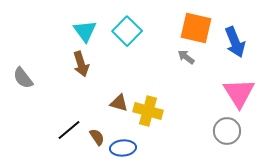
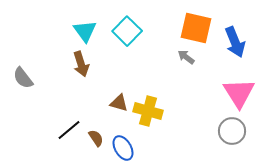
gray circle: moved 5 px right
brown semicircle: moved 1 px left, 1 px down
blue ellipse: rotated 65 degrees clockwise
